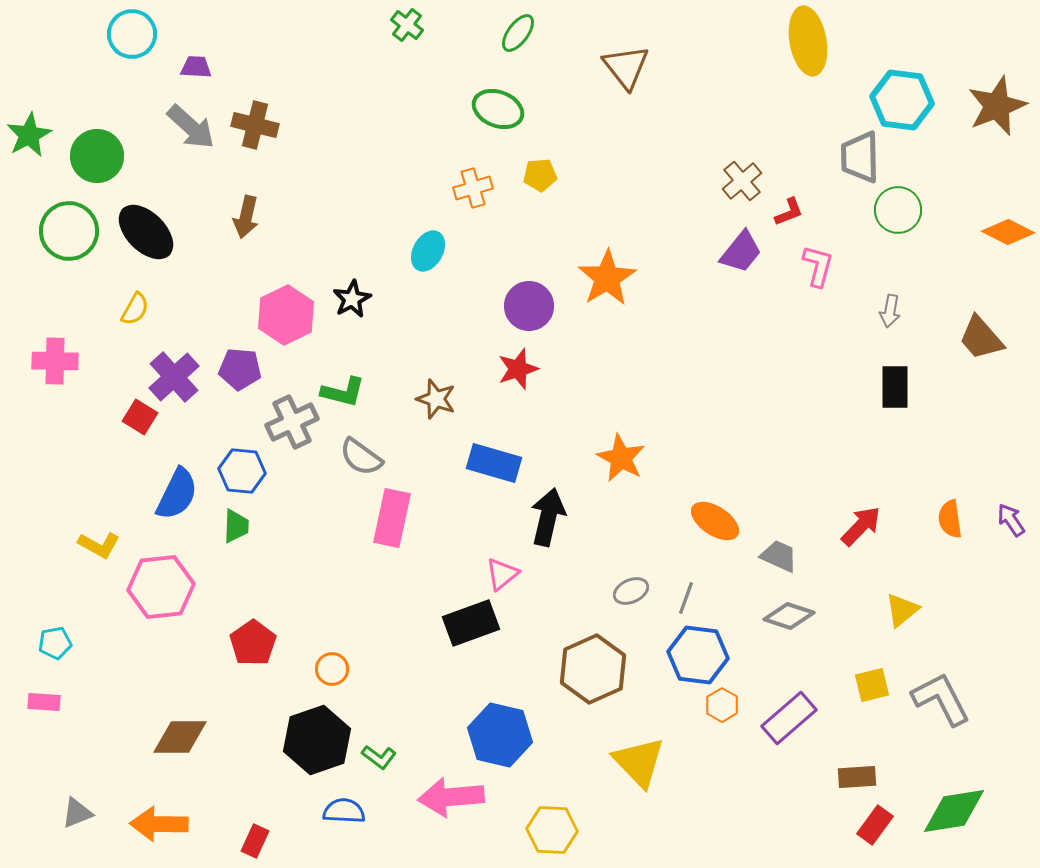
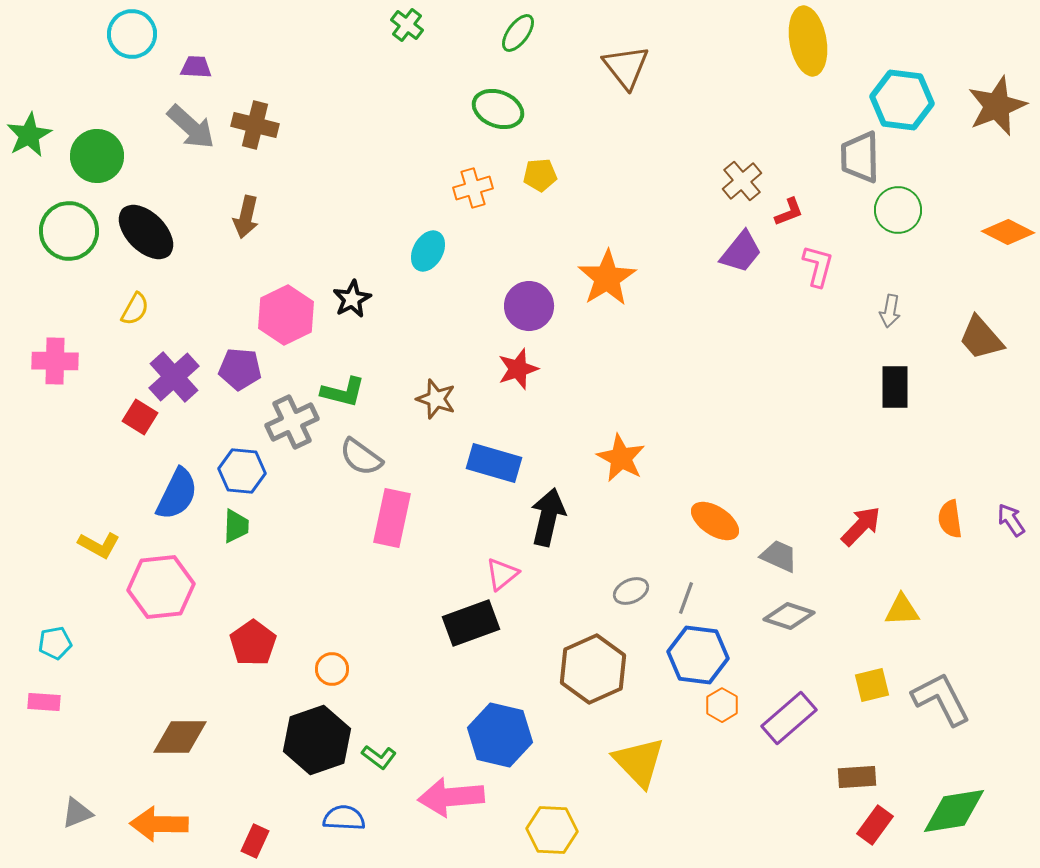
yellow triangle at (902, 610): rotated 36 degrees clockwise
blue semicircle at (344, 811): moved 7 px down
